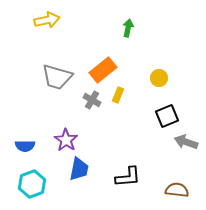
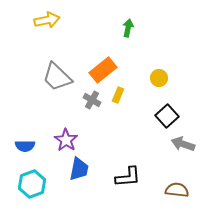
gray trapezoid: rotated 28 degrees clockwise
black square: rotated 20 degrees counterclockwise
gray arrow: moved 3 px left, 2 px down
